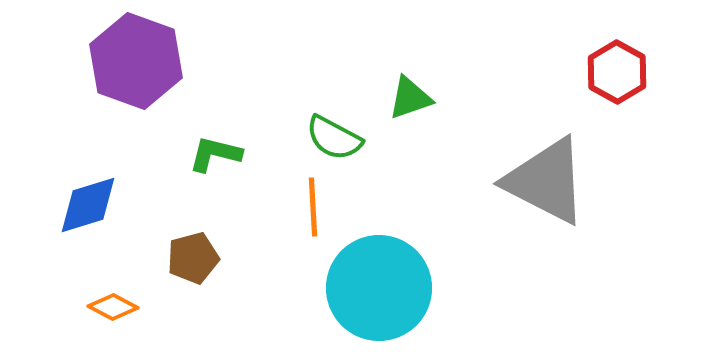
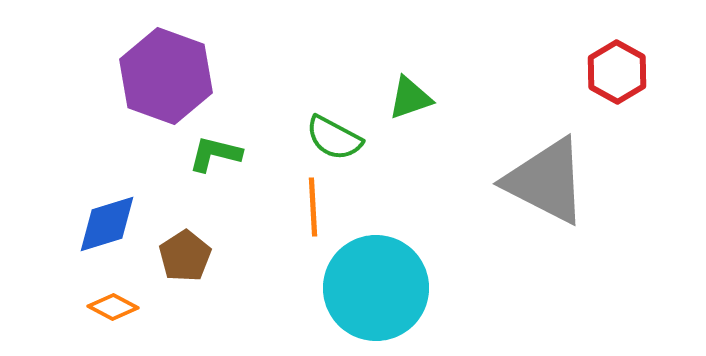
purple hexagon: moved 30 px right, 15 px down
blue diamond: moved 19 px right, 19 px down
brown pentagon: moved 8 px left, 2 px up; rotated 18 degrees counterclockwise
cyan circle: moved 3 px left
